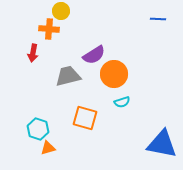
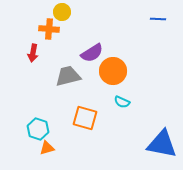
yellow circle: moved 1 px right, 1 px down
purple semicircle: moved 2 px left, 2 px up
orange circle: moved 1 px left, 3 px up
cyan semicircle: rotated 42 degrees clockwise
orange triangle: moved 1 px left
